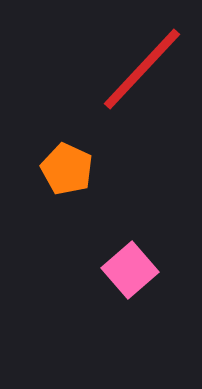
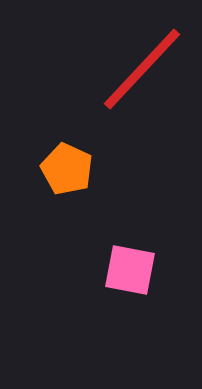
pink square: rotated 38 degrees counterclockwise
